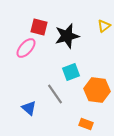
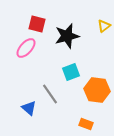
red square: moved 2 px left, 3 px up
gray line: moved 5 px left
